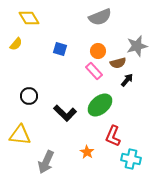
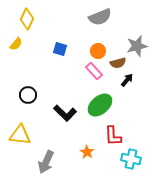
yellow diamond: moved 2 px left, 1 px down; rotated 55 degrees clockwise
black circle: moved 1 px left, 1 px up
red L-shape: rotated 25 degrees counterclockwise
